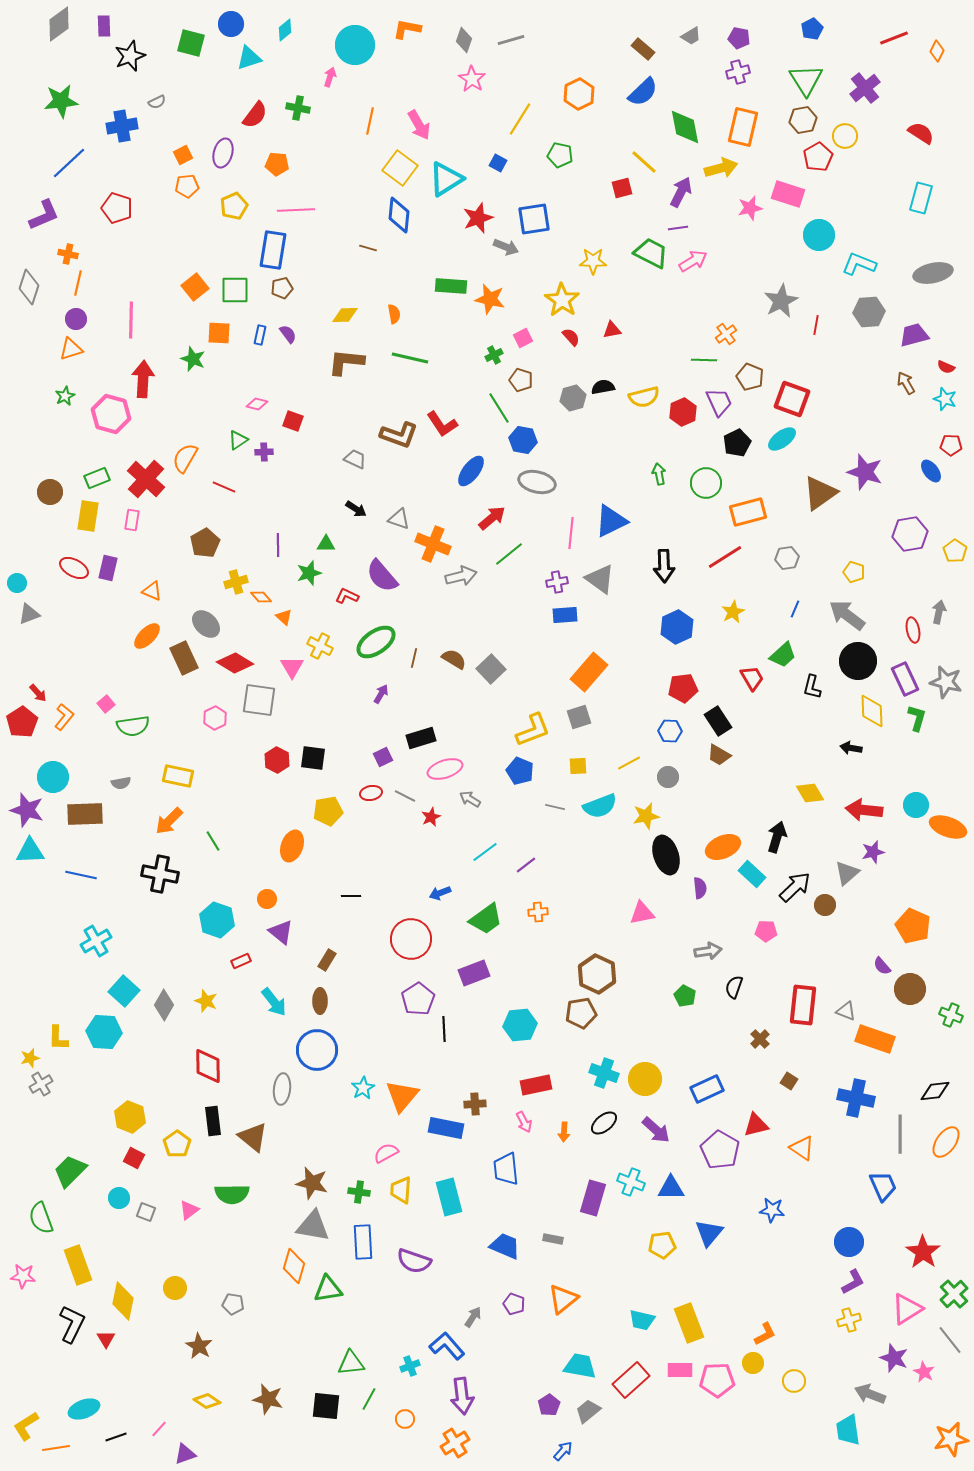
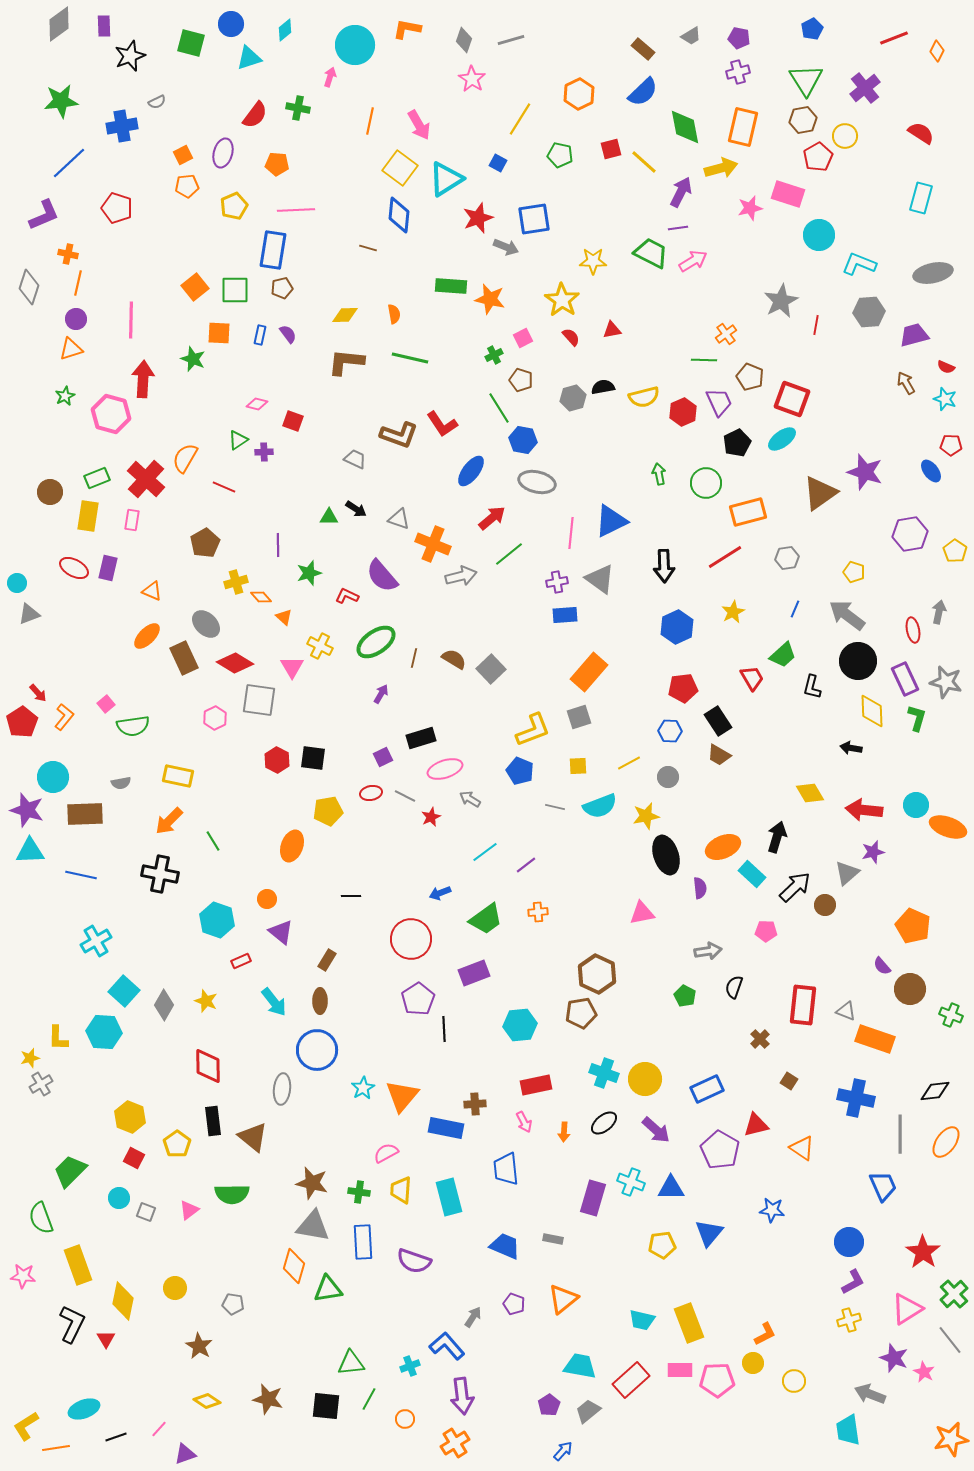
red square at (622, 188): moved 11 px left, 39 px up
green triangle at (326, 544): moved 3 px right, 27 px up
